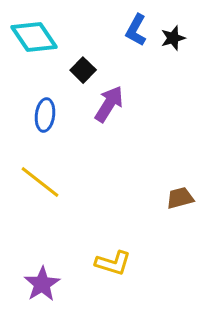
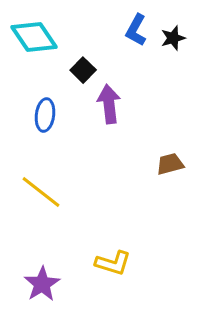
purple arrow: rotated 39 degrees counterclockwise
yellow line: moved 1 px right, 10 px down
brown trapezoid: moved 10 px left, 34 px up
